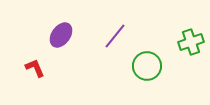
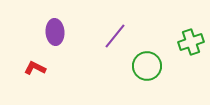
purple ellipse: moved 6 px left, 3 px up; rotated 40 degrees counterclockwise
red L-shape: rotated 40 degrees counterclockwise
